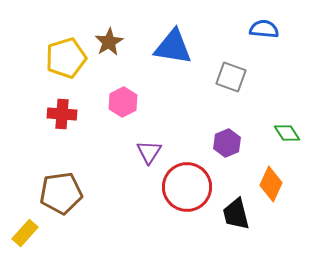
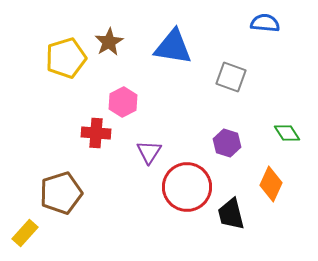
blue semicircle: moved 1 px right, 6 px up
red cross: moved 34 px right, 19 px down
purple hexagon: rotated 20 degrees counterclockwise
brown pentagon: rotated 9 degrees counterclockwise
black trapezoid: moved 5 px left
